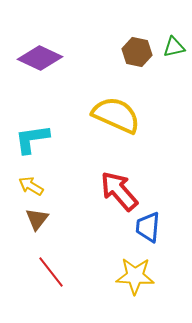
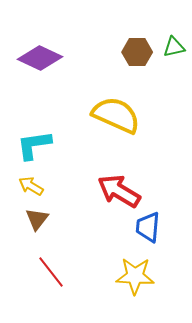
brown hexagon: rotated 12 degrees counterclockwise
cyan L-shape: moved 2 px right, 6 px down
red arrow: rotated 18 degrees counterclockwise
